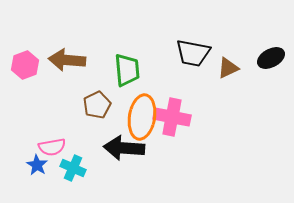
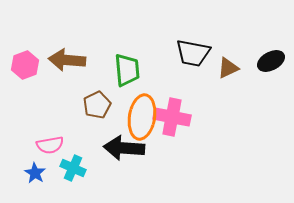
black ellipse: moved 3 px down
pink semicircle: moved 2 px left, 2 px up
blue star: moved 2 px left, 8 px down
